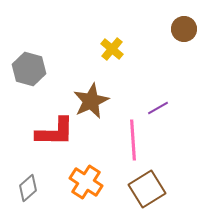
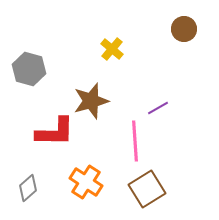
brown star: rotated 9 degrees clockwise
pink line: moved 2 px right, 1 px down
